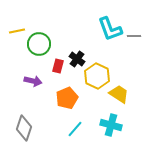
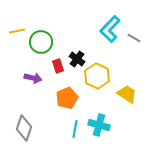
cyan L-shape: rotated 64 degrees clockwise
gray line: moved 2 px down; rotated 32 degrees clockwise
green circle: moved 2 px right, 2 px up
red rectangle: rotated 32 degrees counterclockwise
purple arrow: moved 3 px up
yellow trapezoid: moved 8 px right
cyan cross: moved 12 px left
cyan line: rotated 30 degrees counterclockwise
